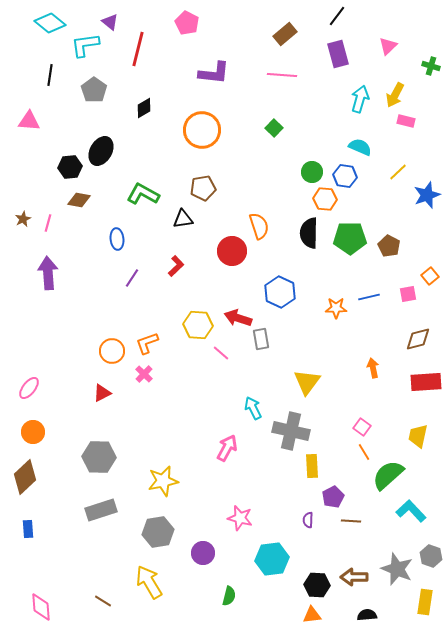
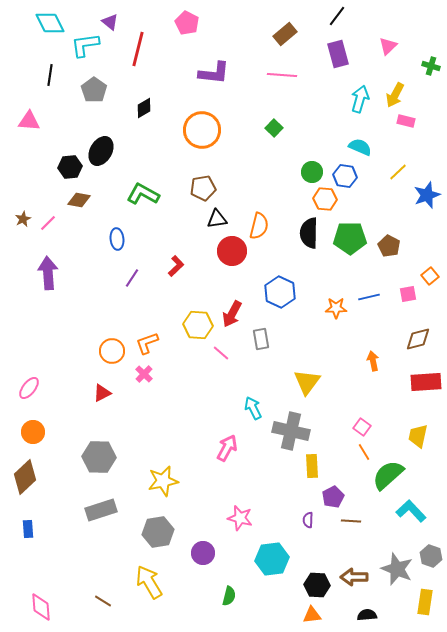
cyan diamond at (50, 23): rotated 24 degrees clockwise
black triangle at (183, 219): moved 34 px right
pink line at (48, 223): rotated 30 degrees clockwise
orange semicircle at (259, 226): rotated 32 degrees clockwise
red arrow at (238, 318): moved 6 px left, 4 px up; rotated 80 degrees counterclockwise
orange arrow at (373, 368): moved 7 px up
